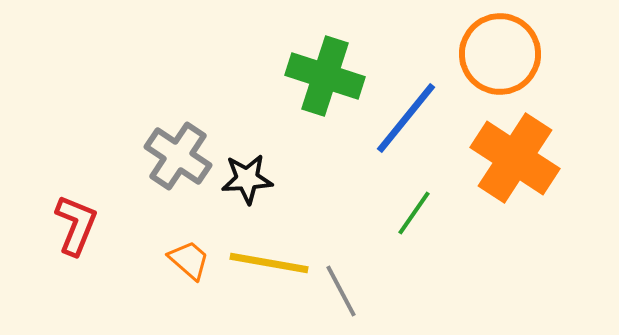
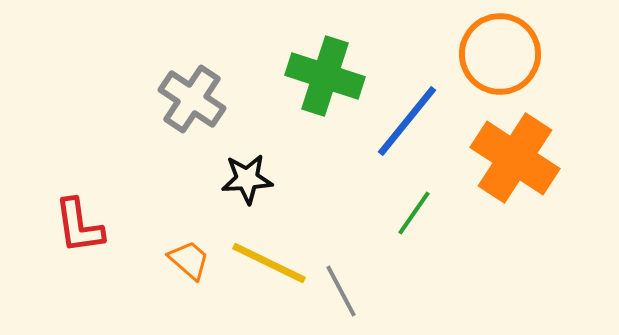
blue line: moved 1 px right, 3 px down
gray cross: moved 14 px right, 57 px up
red L-shape: moved 3 px right, 1 px down; rotated 150 degrees clockwise
yellow line: rotated 16 degrees clockwise
